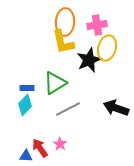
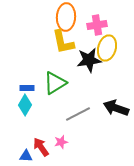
orange ellipse: moved 1 px right, 5 px up
black star: rotated 15 degrees clockwise
cyan diamond: rotated 15 degrees counterclockwise
gray line: moved 10 px right, 5 px down
pink star: moved 1 px right, 2 px up; rotated 24 degrees clockwise
red arrow: moved 1 px right, 1 px up
